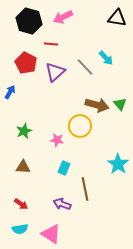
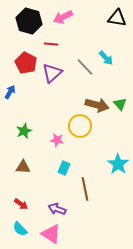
purple triangle: moved 3 px left, 1 px down
purple arrow: moved 5 px left, 5 px down
cyan semicircle: rotated 56 degrees clockwise
